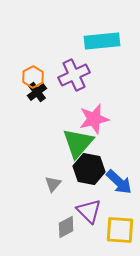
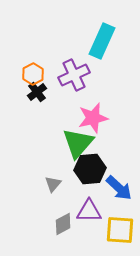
cyan rectangle: rotated 60 degrees counterclockwise
orange hexagon: moved 3 px up
pink star: moved 1 px left, 1 px up
black hexagon: moved 1 px right; rotated 16 degrees counterclockwise
blue arrow: moved 6 px down
purple triangle: rotated 44 degrees counterclockwise
gray diamond: moved 3 px left, 3 px up
